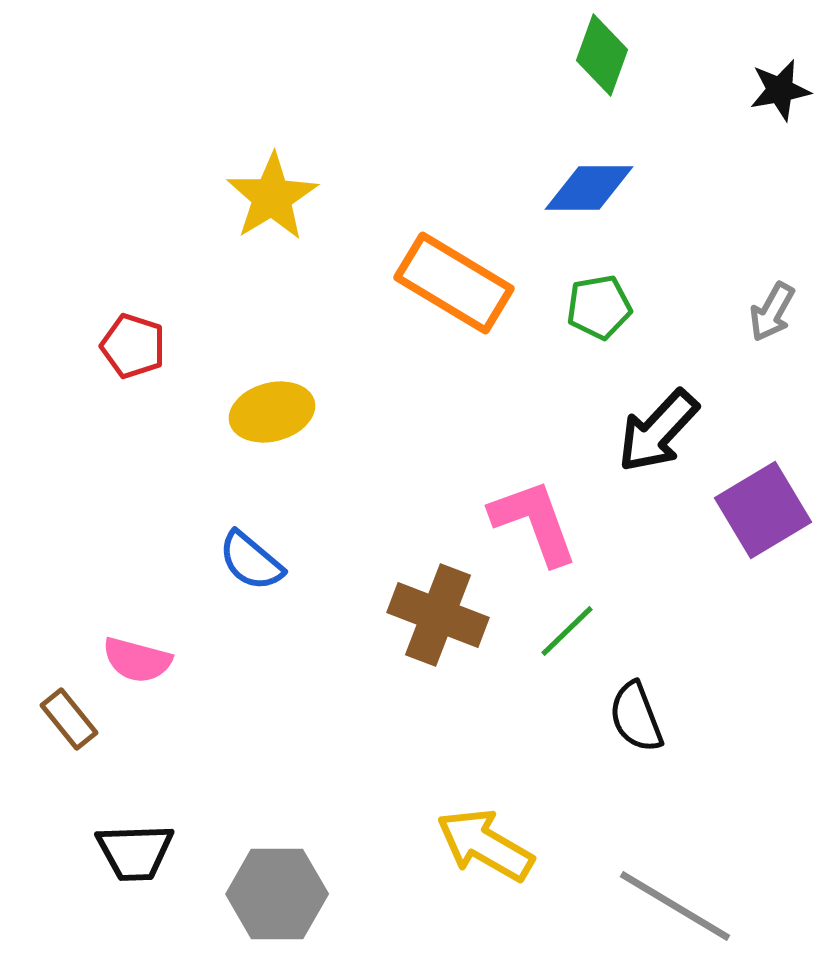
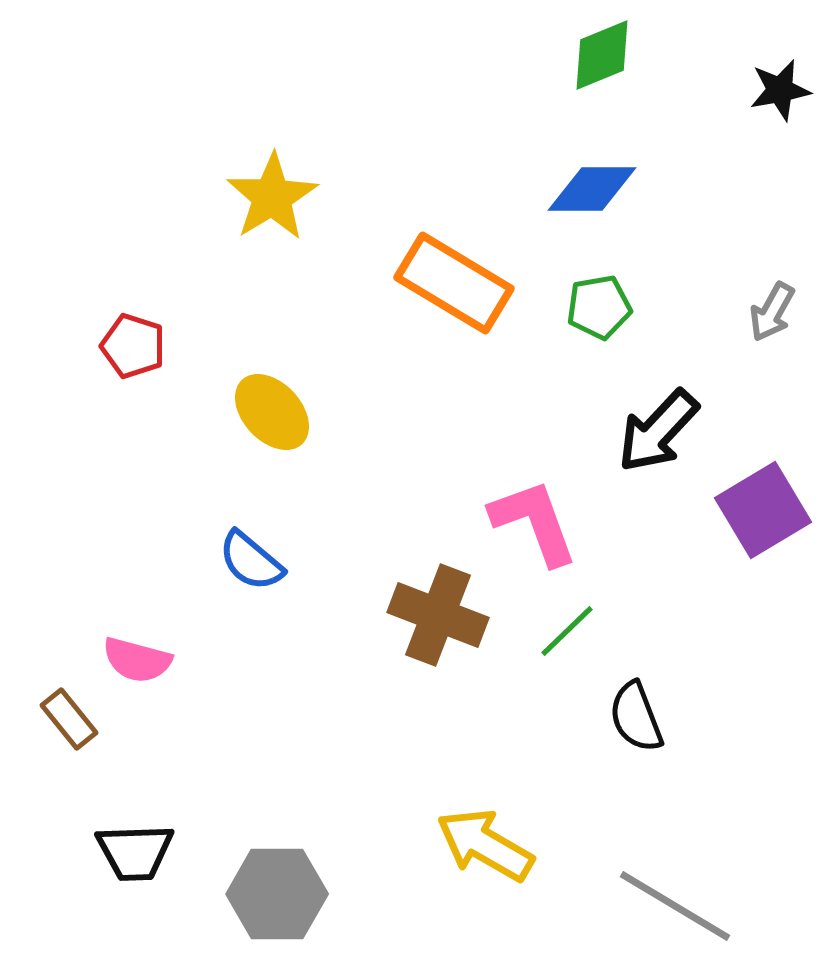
green diamond: rotated 48 degrees clockwise
blue diamond: moved 3 px right, 1 px down
yellow ellipse: rotated 62 degrees clockwise
